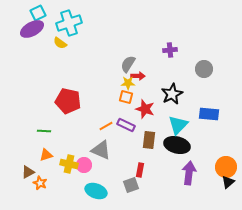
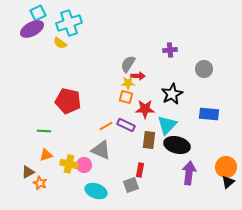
red star: rotated 18 degrees counterclockwise
cyan triangle: moved 11 px left
